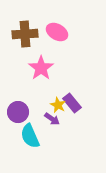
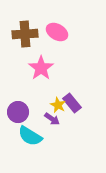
cyan semicircle: rotated 35 degrees counterclockwise
